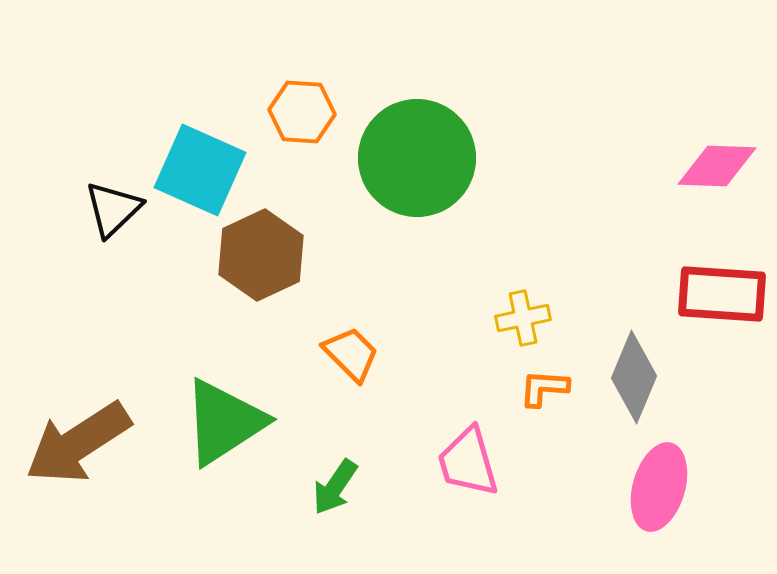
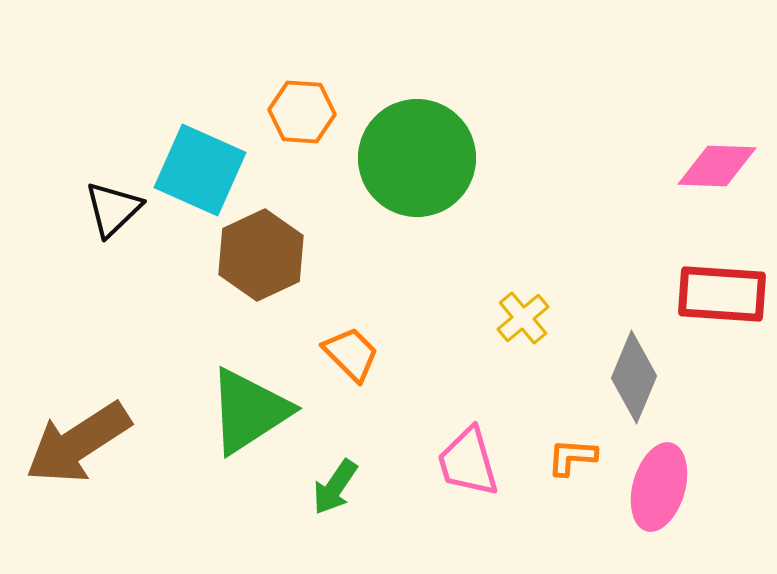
yellow cross: rotated 28 degrees counterclockwise
orange L-shape: moved 28 px right, 69 px down
green triangle: moved 25 px right, 11 px up
